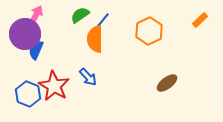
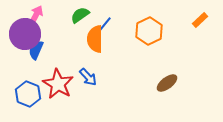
blue line: moved 2 px right, 4 px down
red star: moved 4 px right, 2 px up
